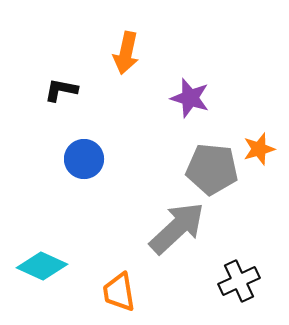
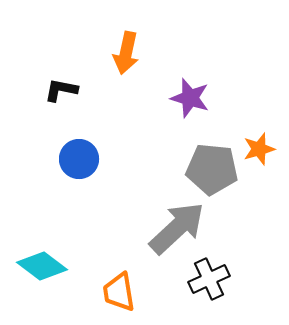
blue circle: moved 5 px left
cyan diamond: rotated 12 degrees clockwise
black cross: moved 30 px left, 2 px up
